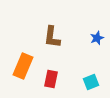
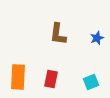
brown L-shape: moved 6 px right, 3 px up
orange rectangle: moved 5 px left, 11 px down; rotated 20 degrees counterclockwise
